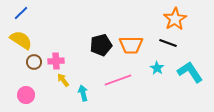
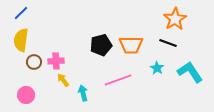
yellow semicircle: rotated 115 degrees counterclockwise
